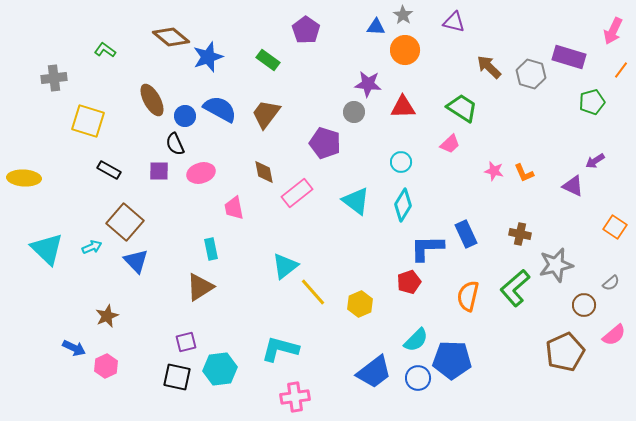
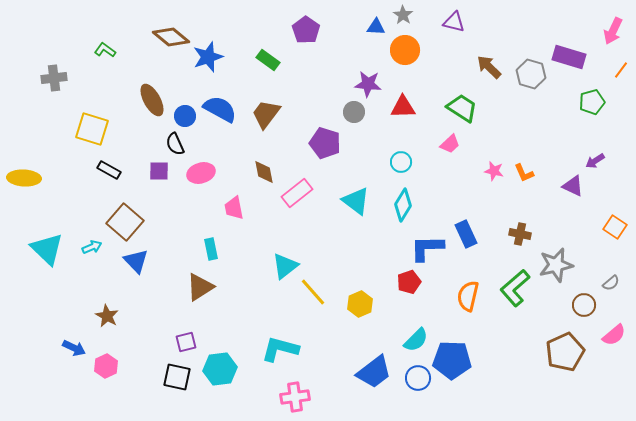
yellow square at (88, 121): moved 4 px right, 8 px down
brown star at (107, 316): rotated 20 degrees counterclockwise
